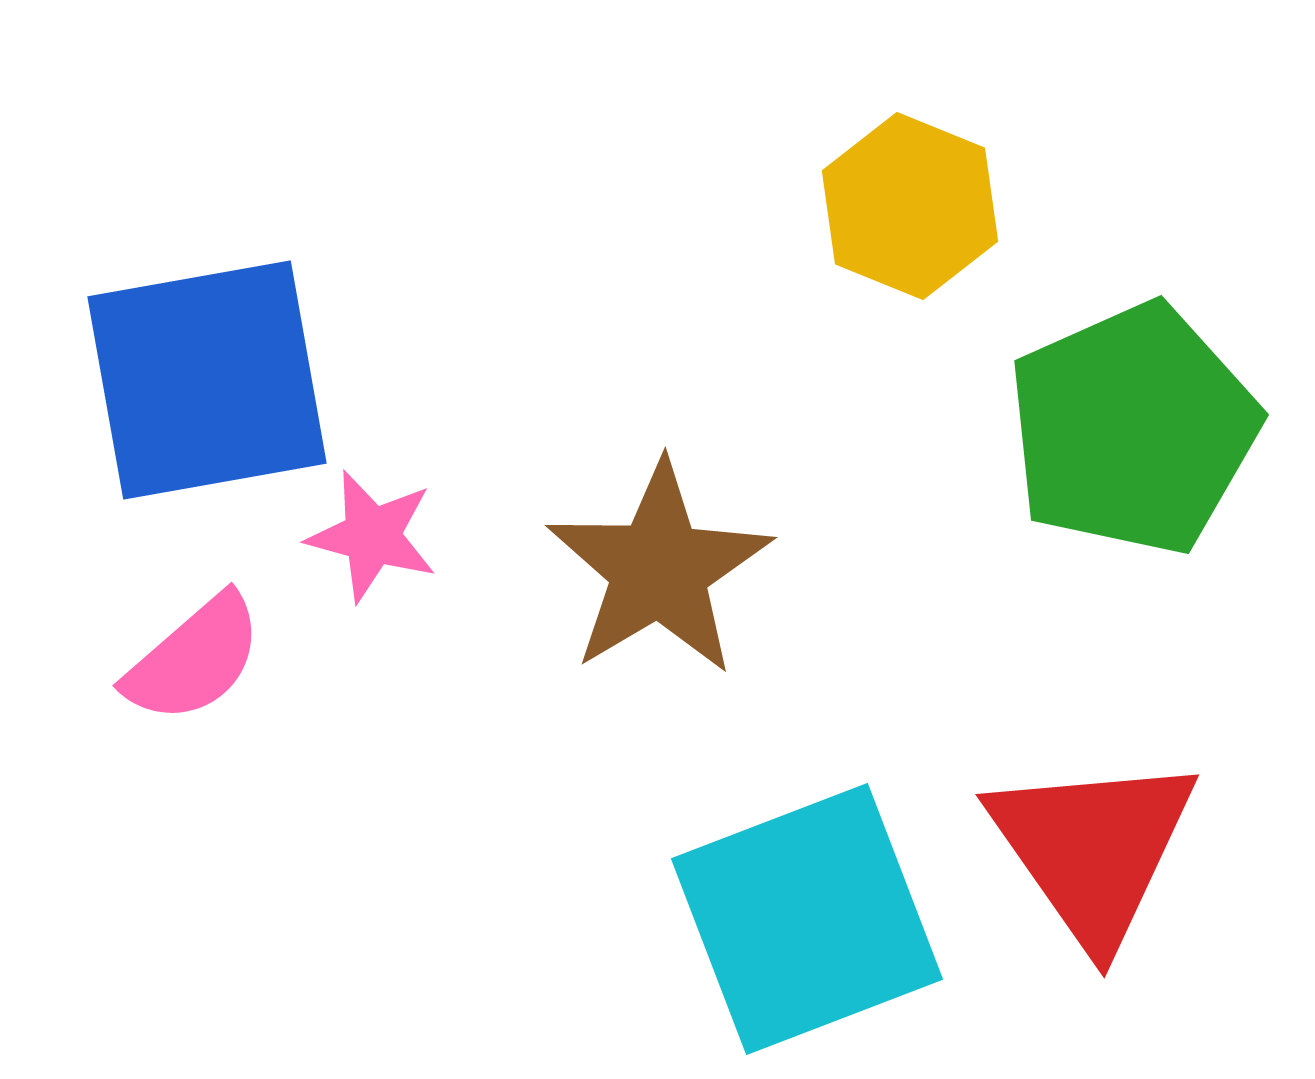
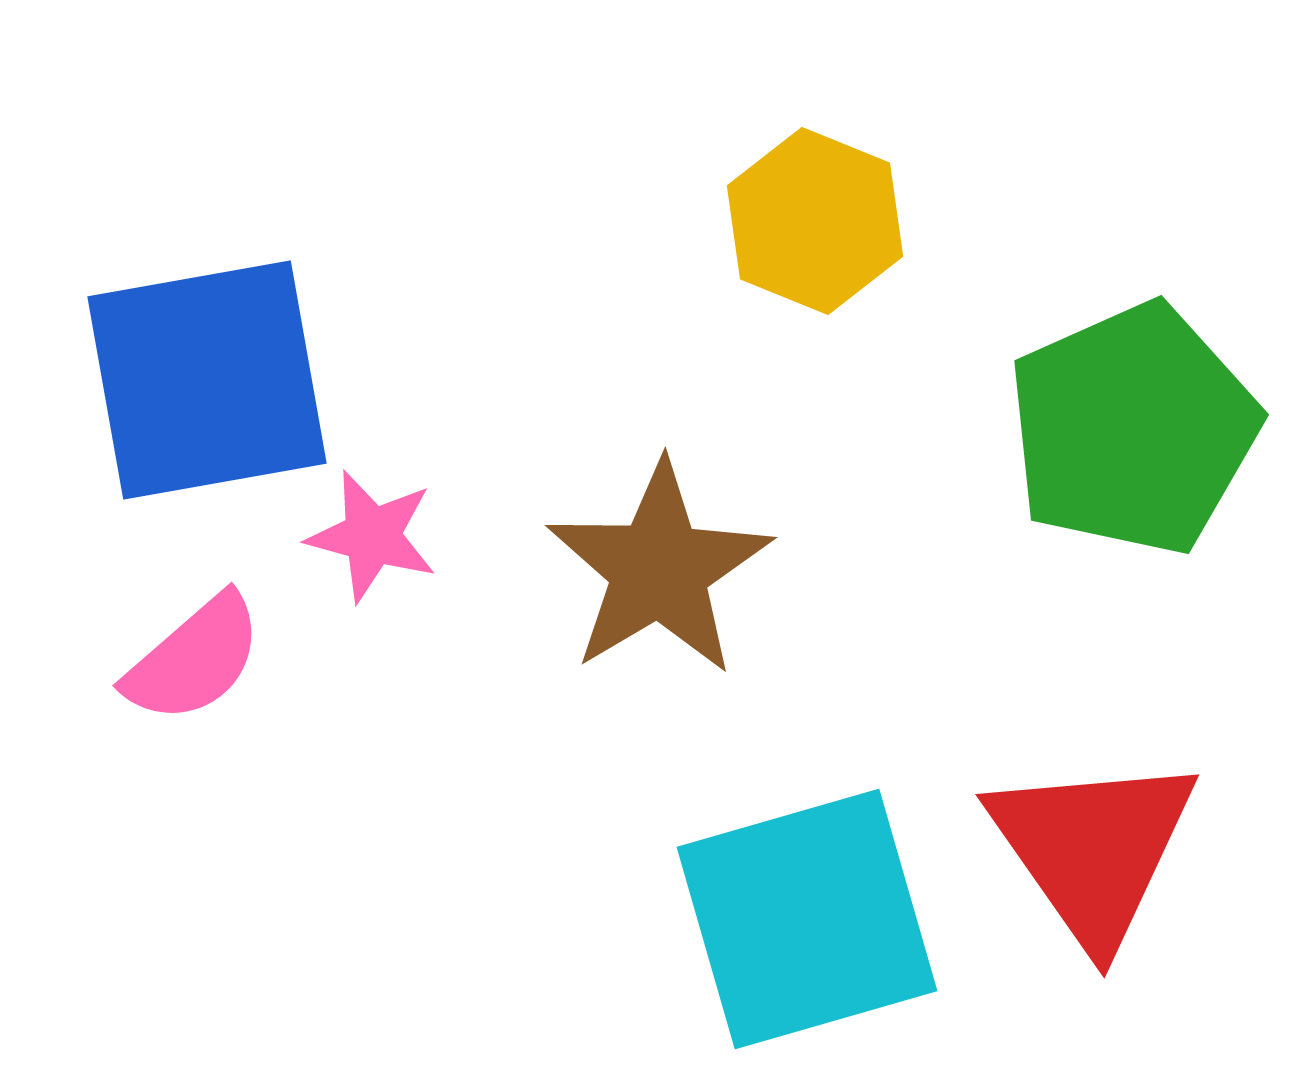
yellow hexagon: moved 95 px left, 15 px down
cyan square: rotated 5 degrees clockwise
